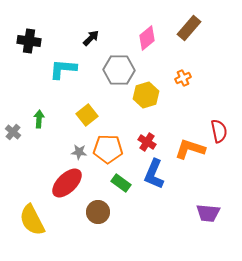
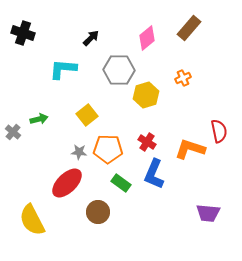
black cross: moved 6 px left, 8 px up; rotated 10 degrees clockwise
green arrow: rotated 72 degrees clockwise
